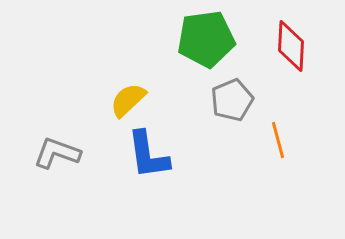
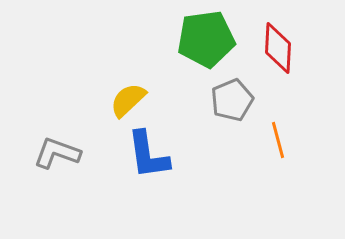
red diamond: moved 13 px left, 2 px down
